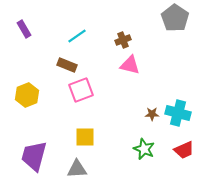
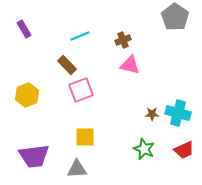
gray pentagon: moved 1 px up
cyan line: moved 3 px right; rotated 12 degrees clockwise
brown rectangle: rotated 24 degrees clockwise
purple trapezoid: rotated 112 degrees counterclockwise
